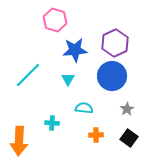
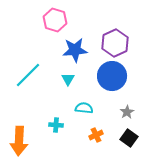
gray star: moved 3 px down
cyan cross: moved 4 px right, 2 px down
orange cross: rotated 24 degrees counterclockwise
